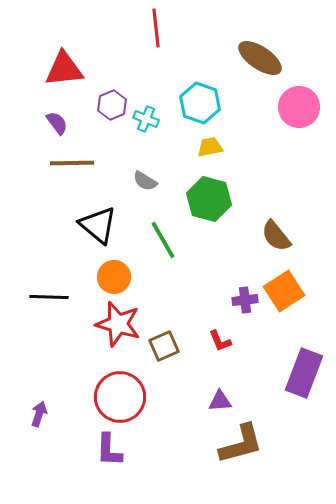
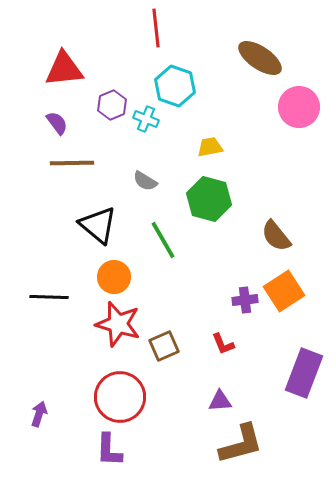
cyan hexagon: moved 25 px left, 17 px up
red L-shape: moved 3 px right, 3 px down
